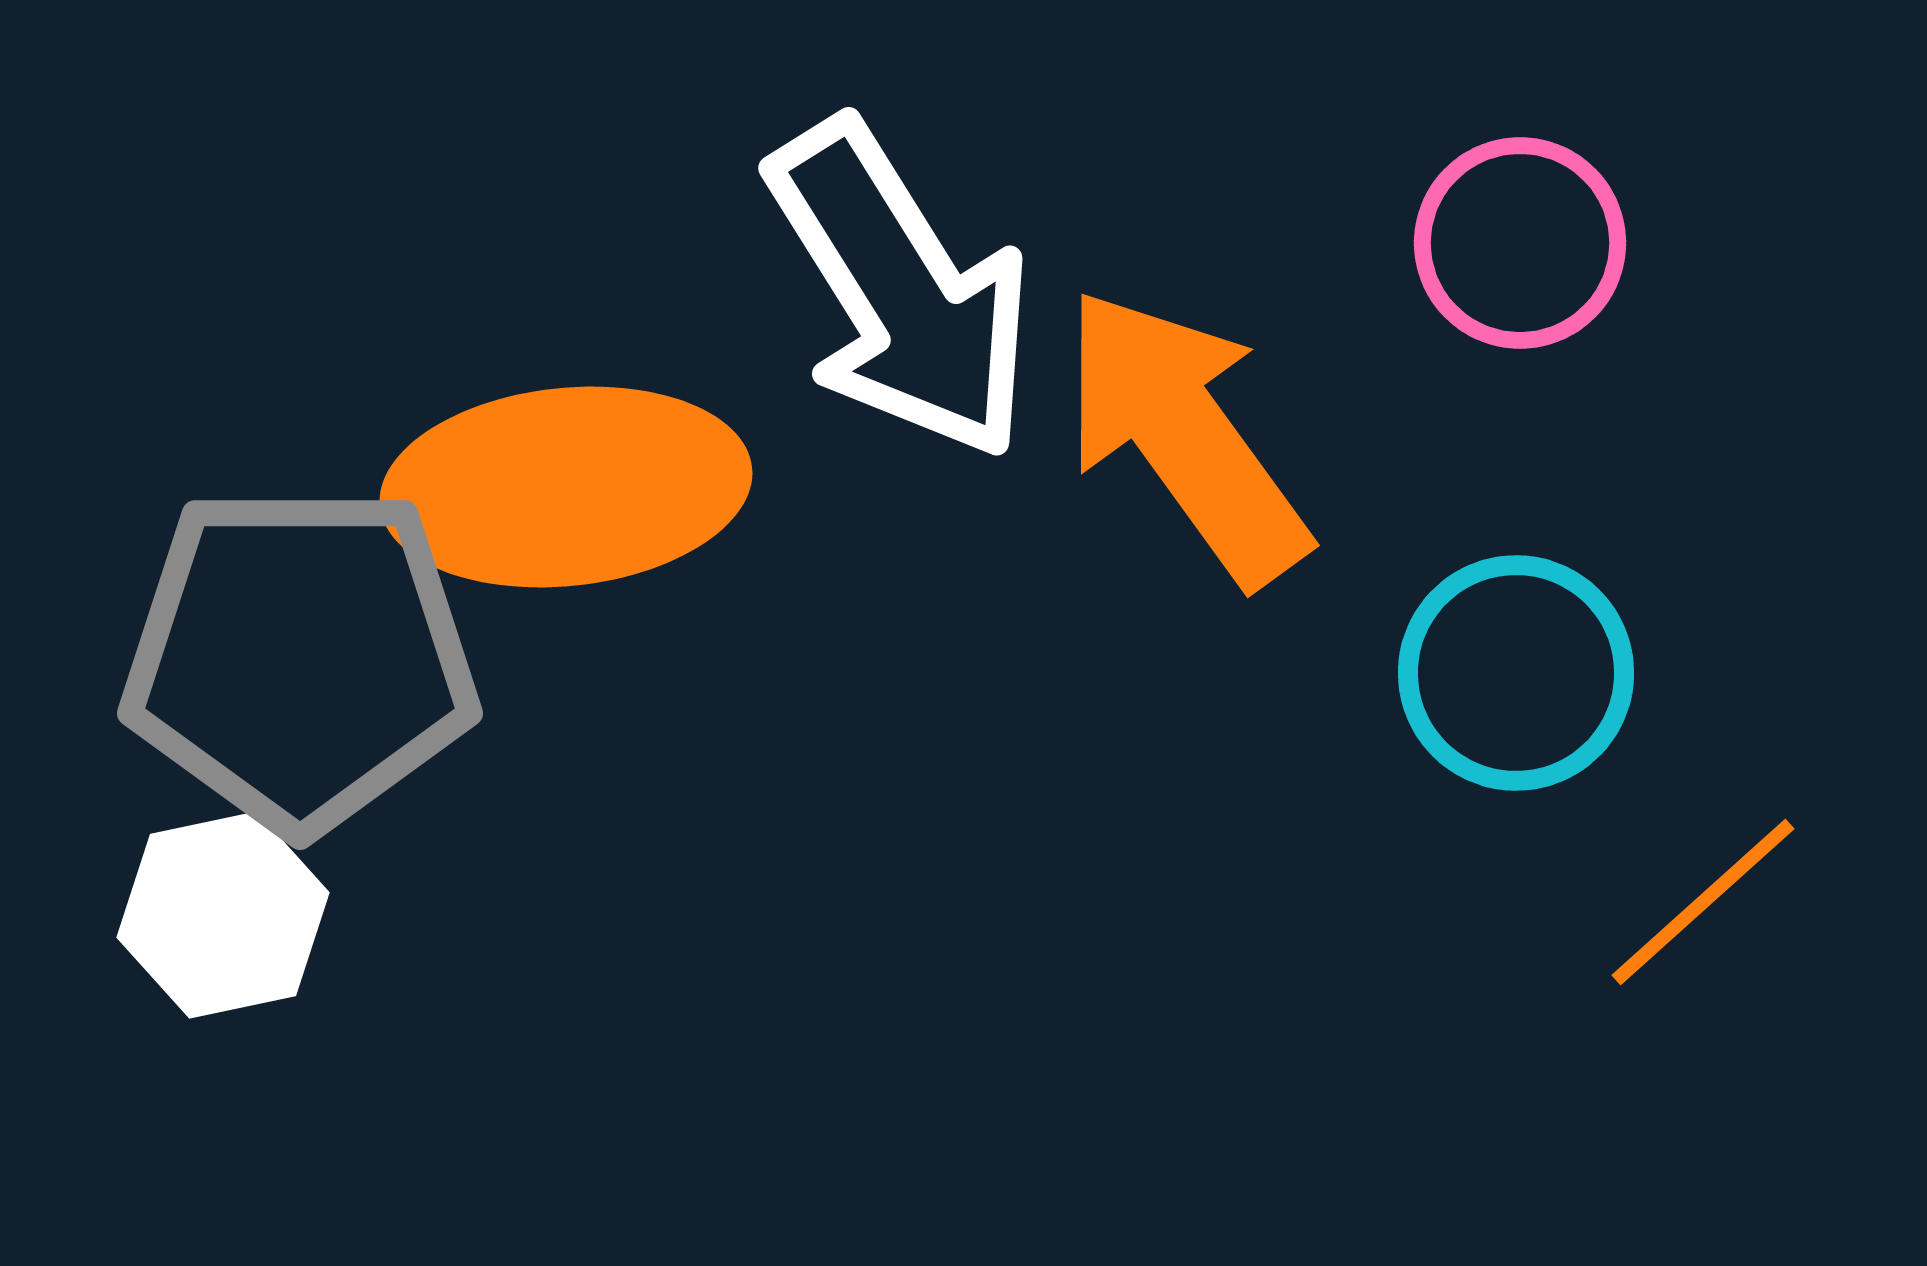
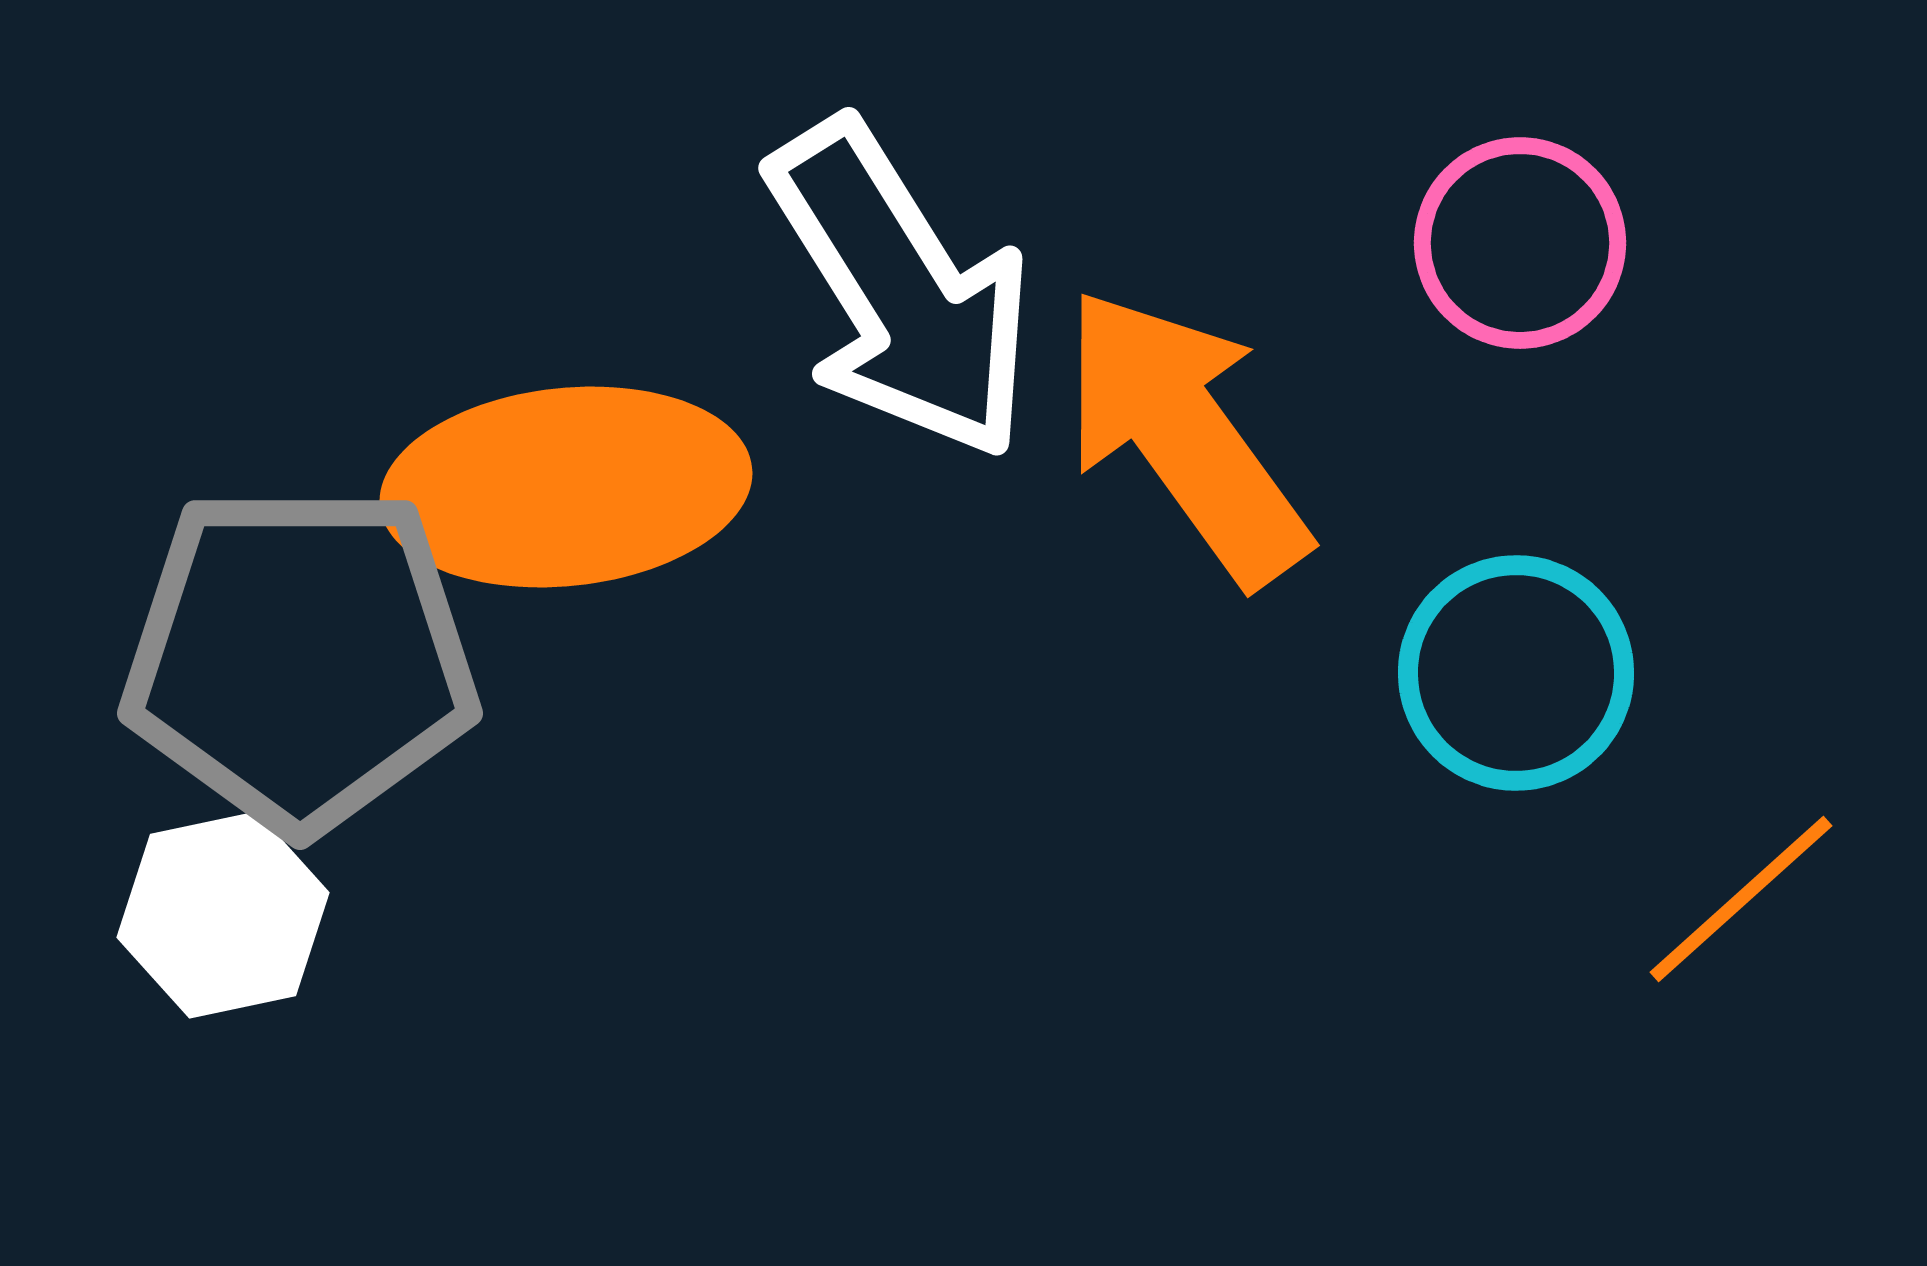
orange line: moved 38 px right, 3 px up
